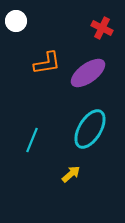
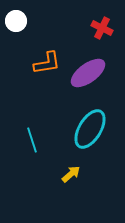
cyan line: rotated 40 degrees counterclockwise
